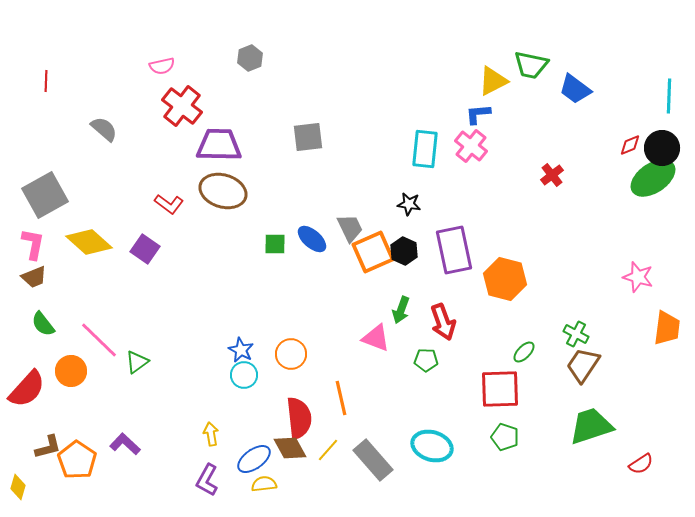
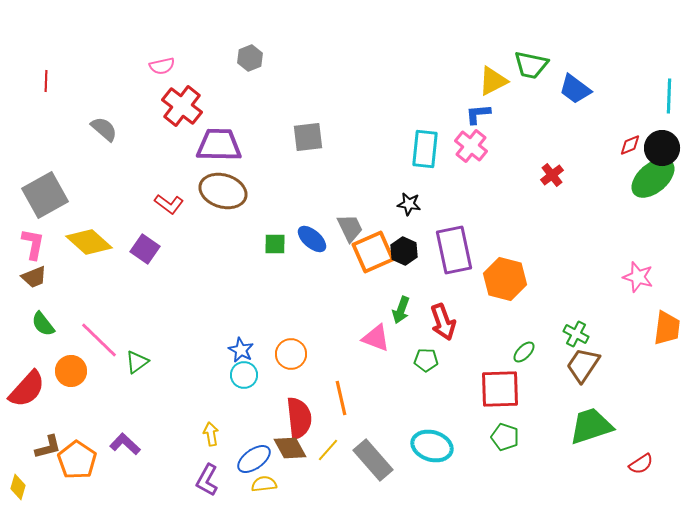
green ellipse at (653, 178): rotated 6 degrees counterclockwise
